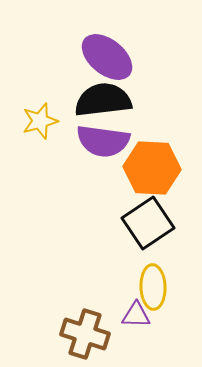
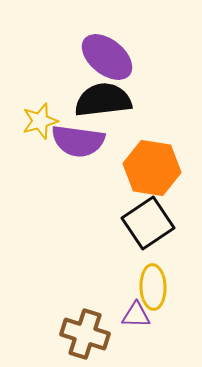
purple semicircle: moved 25 px left
orange hexagon: rotated 6 degrees clockwise
